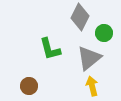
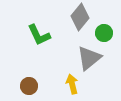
gray diamond: rotated 12 degrees clockwise
green L-shape: moved 11 px left, 14 px up; rotated 10 degrees counterclockwise
yellow arrow: moved 20 px left, 2 px up
